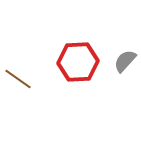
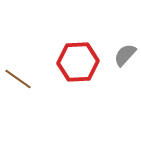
gray semicircle: moved 6 px up
